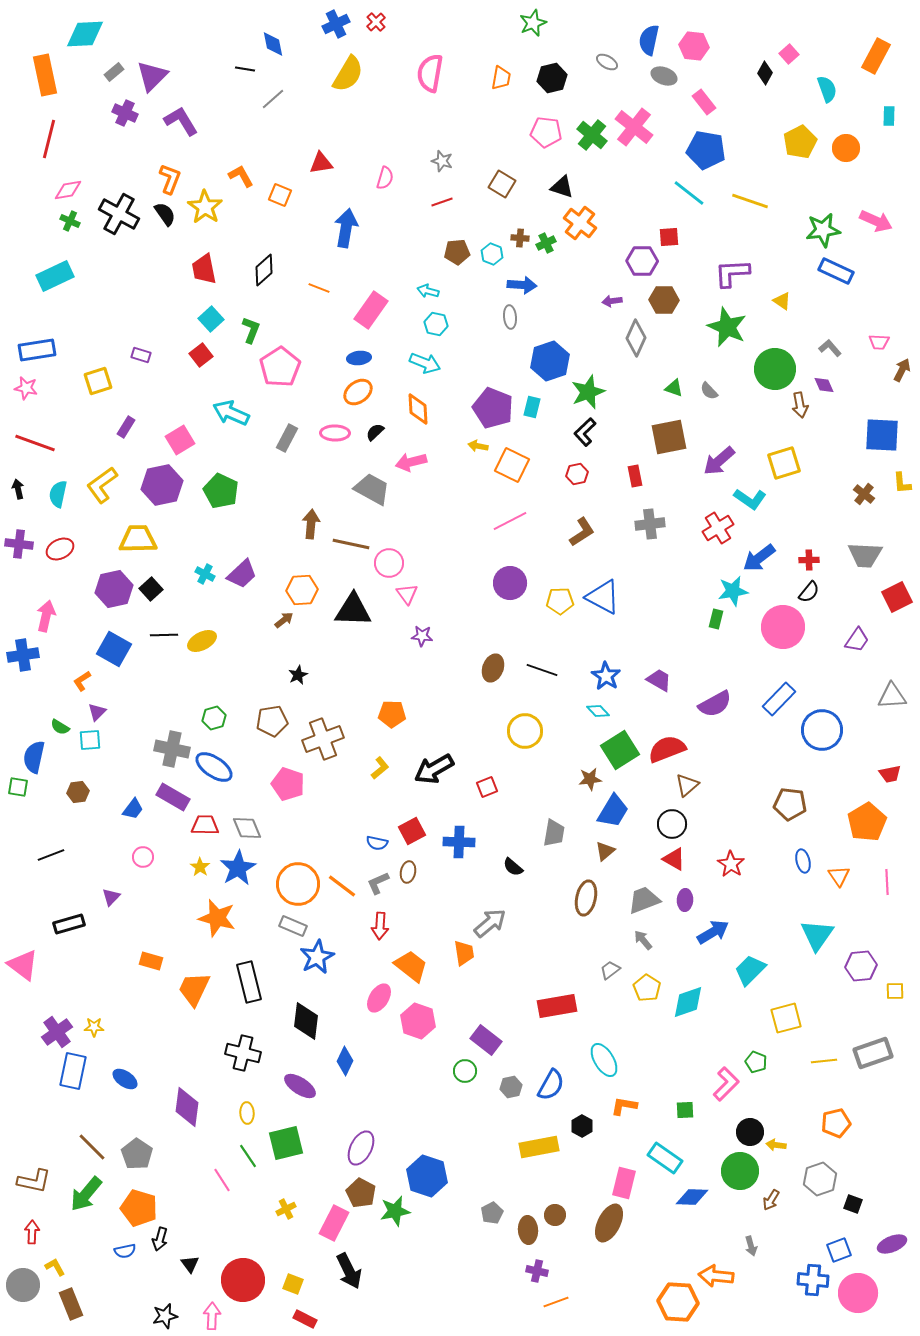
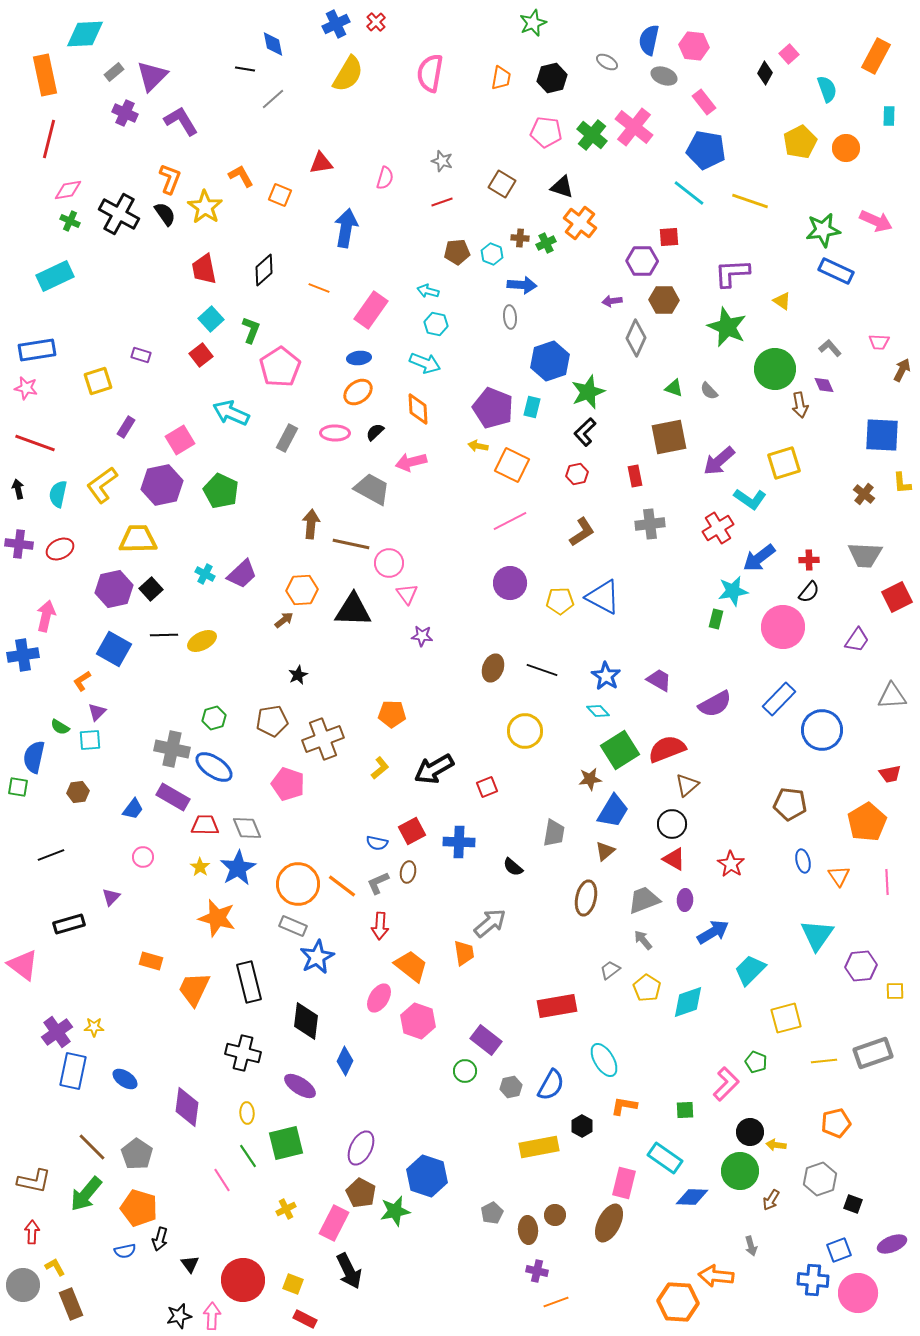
black star at (165, 1316): moved 14 px right
